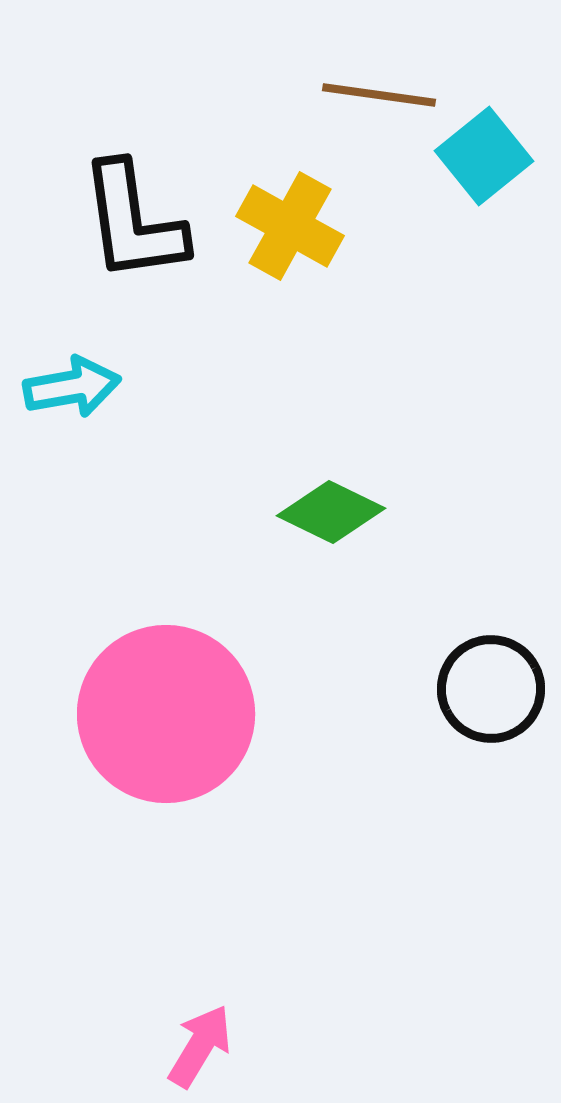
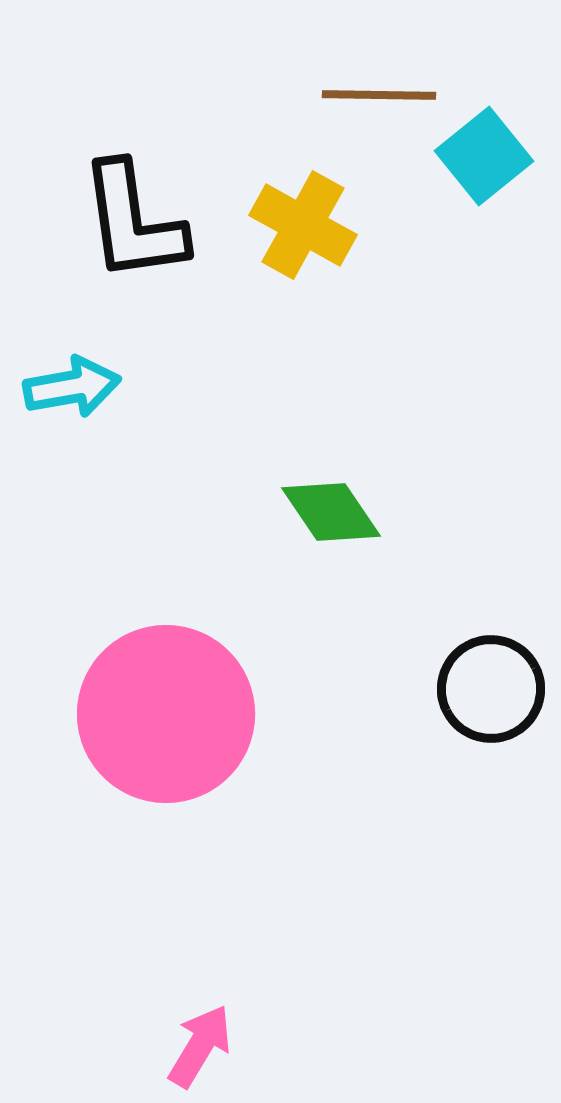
brown line: rotated 7 degrees counterclockwise
yellow cross: moved 13 px right, 1 px up
green diamond: rotated 30 degrees clockwise
